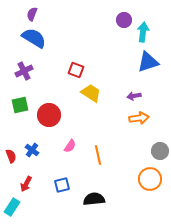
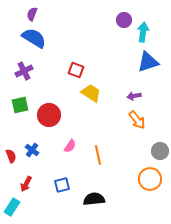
orange arrow: moved 2 px left, 2 px down; rotated 60 degrees clockwise
